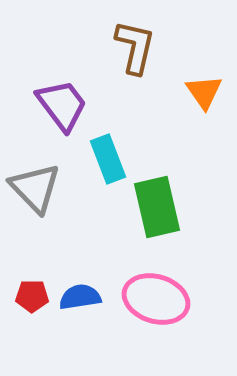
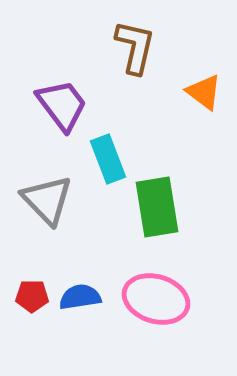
orange triangle: rotated 18 degrees counterclockwise
gray triangle: moved 12 px right, 12 px down
green rectangle: rotated 4 degrees clockwise
